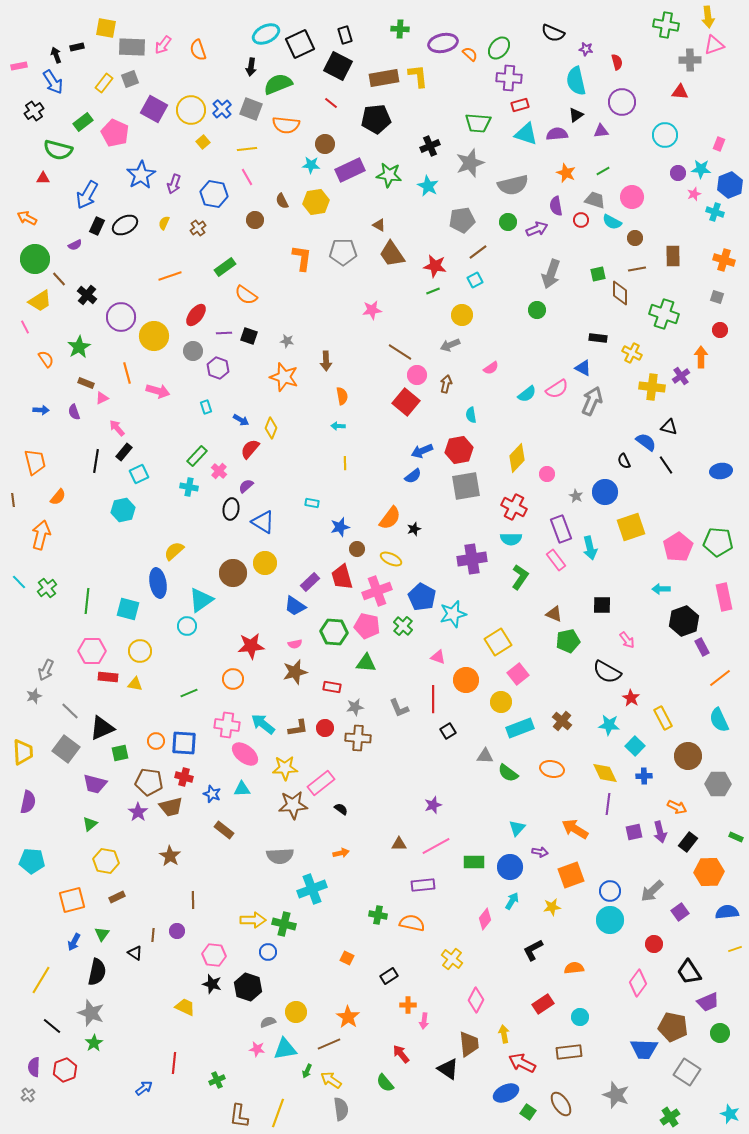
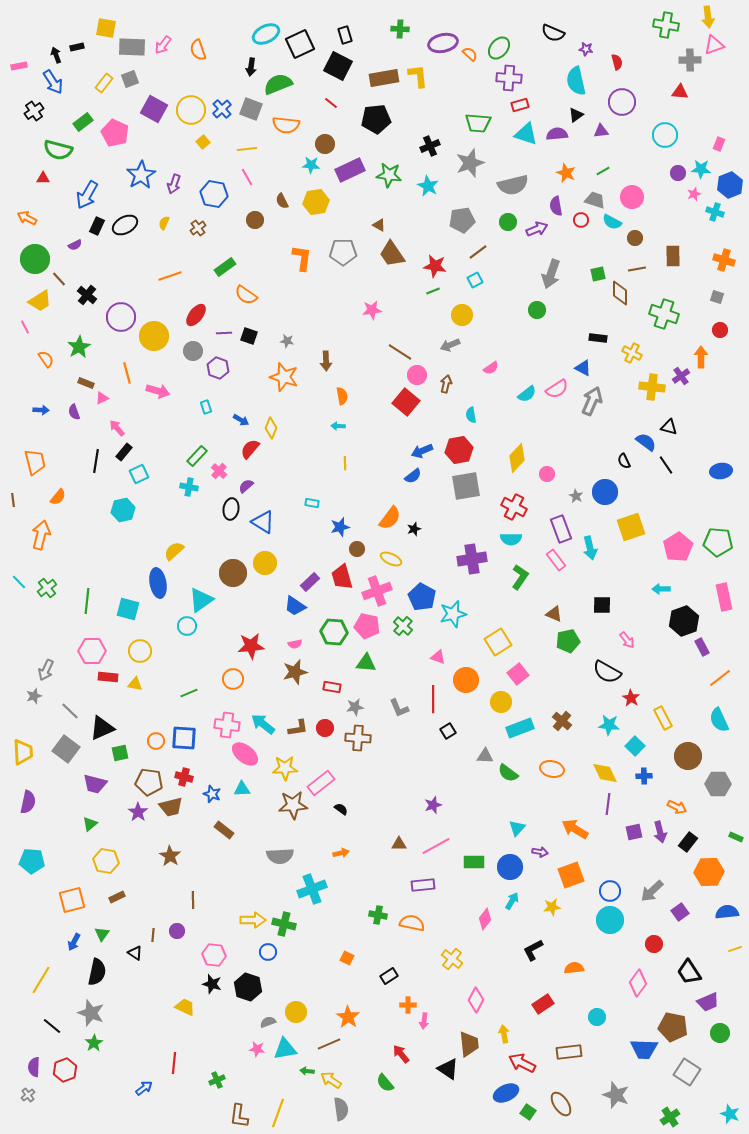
blue square at (184, 743): moved 5 px up
cyan circle at (580, 1017): moved 17 px right
green arrow at (307, 1071): rotated 72 degrees clockwise
